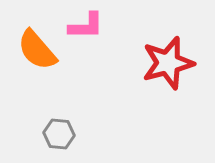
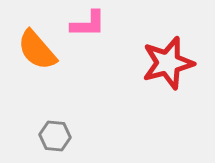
pink L-shape: moved 2 px right, 2 px up
gray hexagon: moved 4 px left, 2 px down
